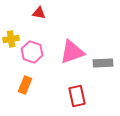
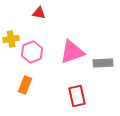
pink hexagon: rotated 20 degrees clockwise
